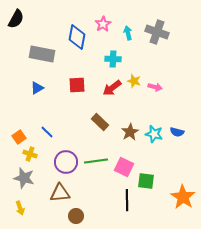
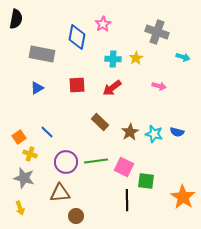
black semicircle: rotated 18 degrees counterclockwise
cyan arrow: moved 55 px right, 24 px down; rotated 120 degrees clockwise
yellow star: moved 2 px right, 23 px up; rotated 24 degrees clockwise
pink arrow: moved 4 px right, 1 px up
